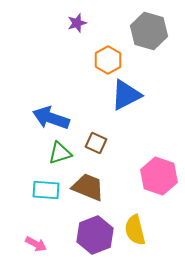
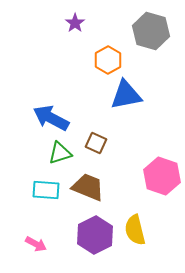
purple star: moved 2 px left; rotated 18 degrees counterclockwise
gray hexagon: moved 2 px right
blue triangle: rotated 16 degrees clockwise
blue arrow: rotated 9 degrees clockwise
pink hexagon: moved 3 px right
purple hexagon: rotated 6 degrees counterclockwise
